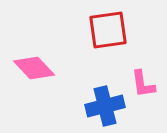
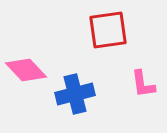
pink diamond: moved 8 px left, 2 px down
blue cross: moved 30 px left, 12 px up
